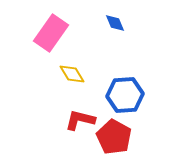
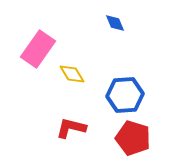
pink rectangle: moved 13 px left, 16 px down
red L-shape: moved 9 px left, 8 px down
red pentagon: moved 19 px right, 1 px down; rotated 12 degrees counterclockwise
